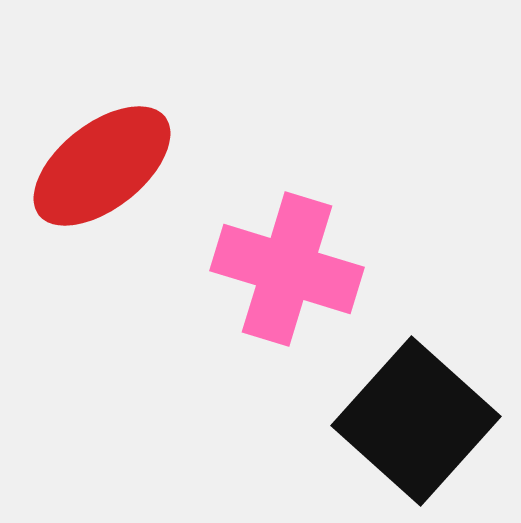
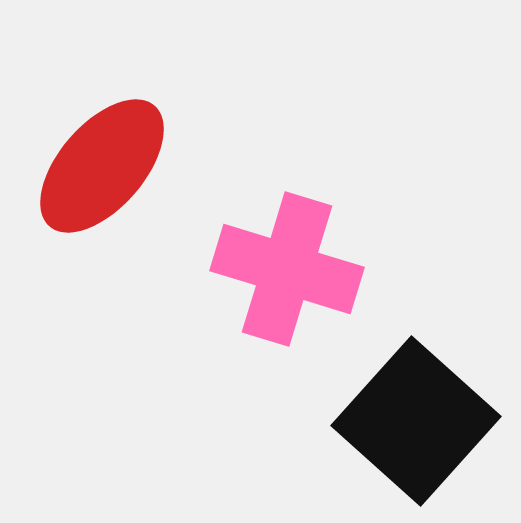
red ellipse: rotated 11 degrees counterclockwise
